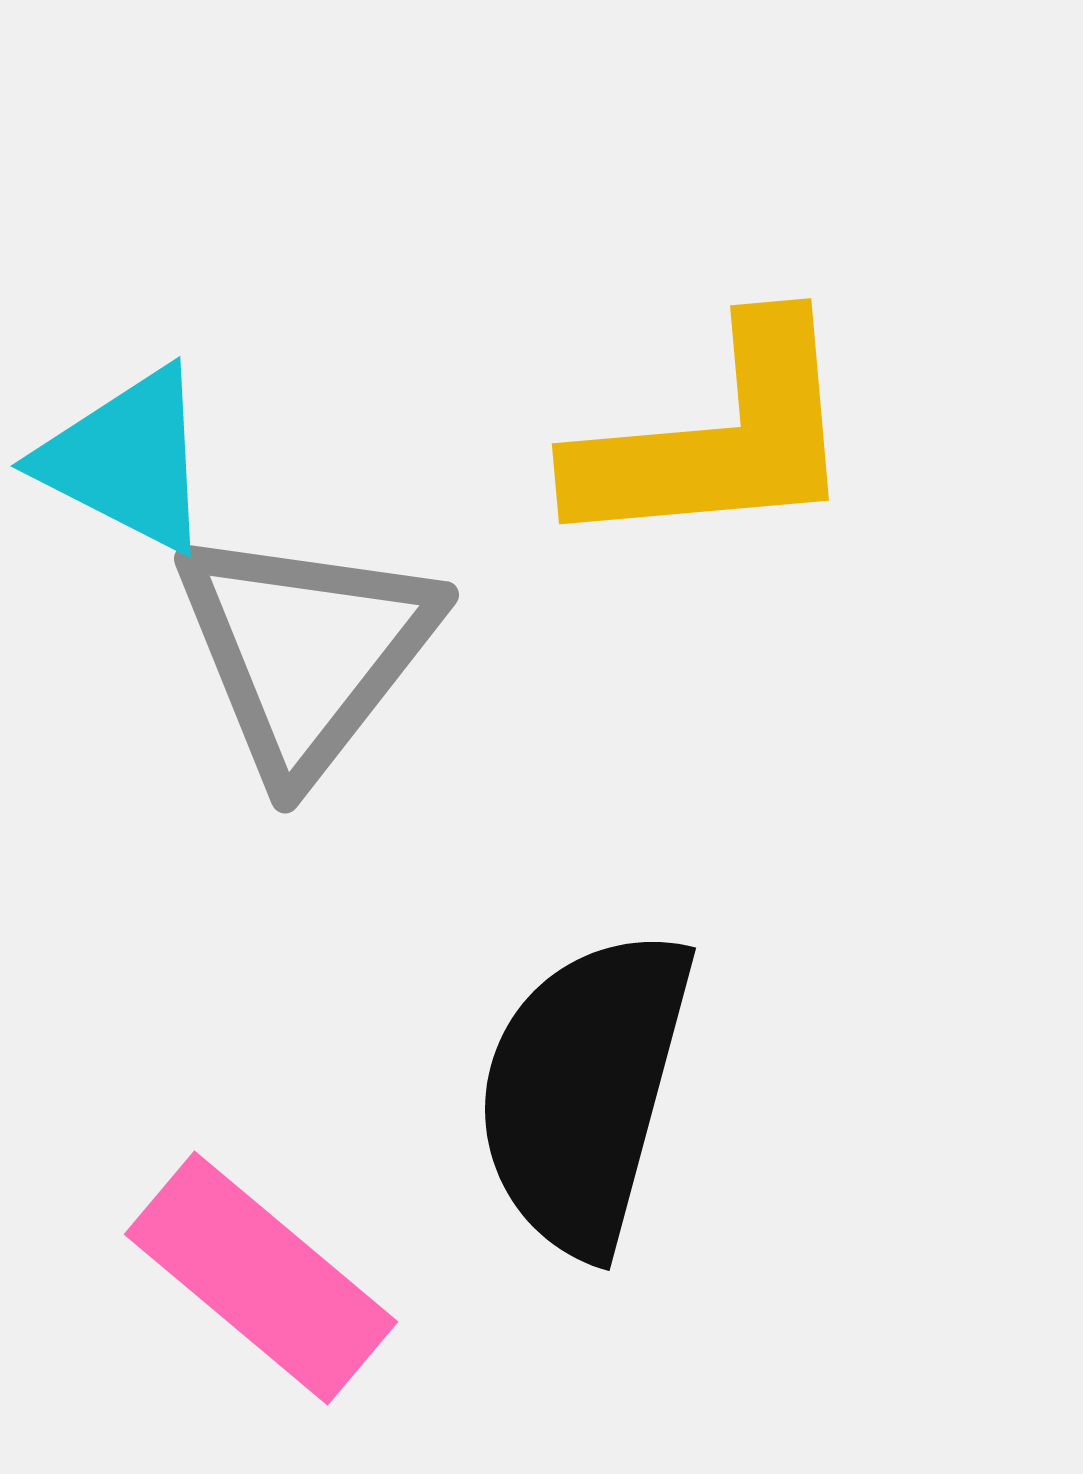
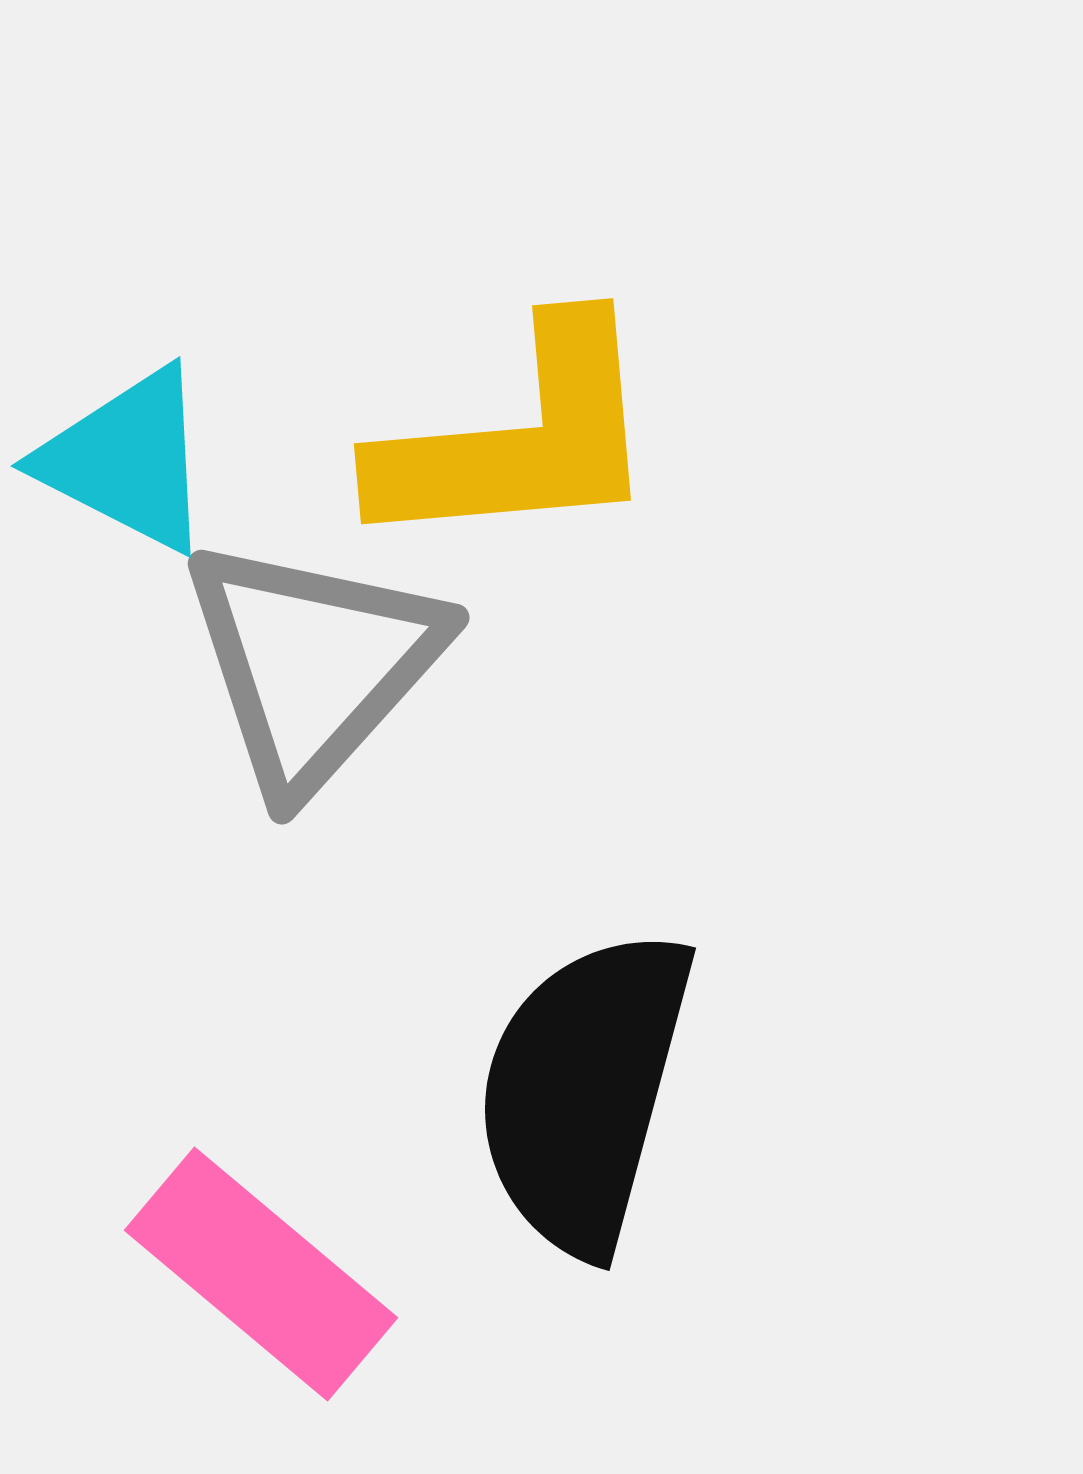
yellow L-shape: moved 198 px left
gray triangle: moved 7 px right, 13 px down; rotated 4 degrees clockwise
pink rectangle: moved 4 px up
